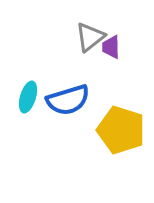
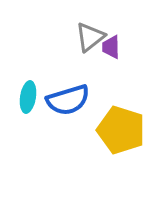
cyan ellipse: rotated 8 degrees counterclockwise
